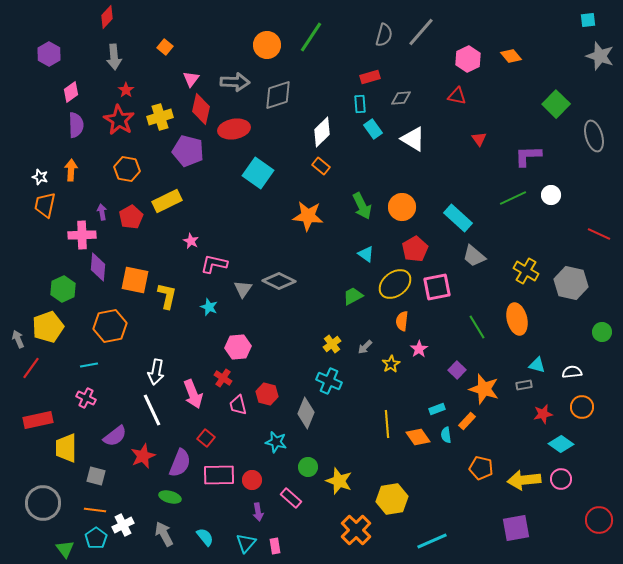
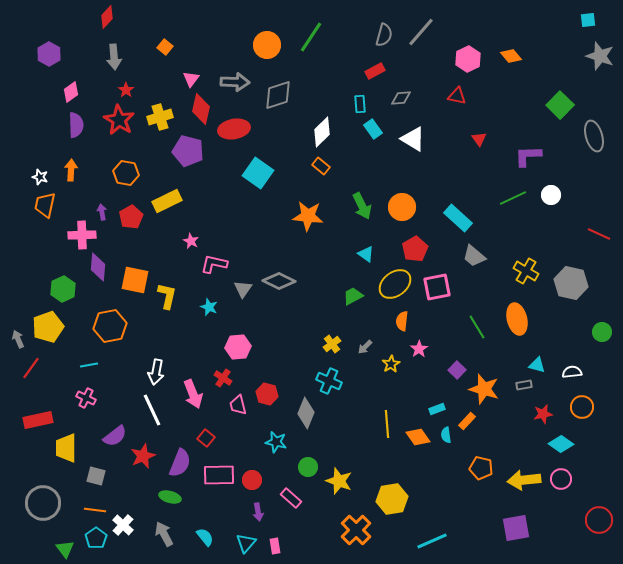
red rectangle at (370, 77): moved 5 px right, 6 px up; rotated 12 degrees counterclockwise
green square at (556, 104): moved 4 px right, 1 px down
orange hexagon at (127, 169): moved 1 px left, 4 px down
white cross at (123, 525): rotated 20 degrees counterclockwise
